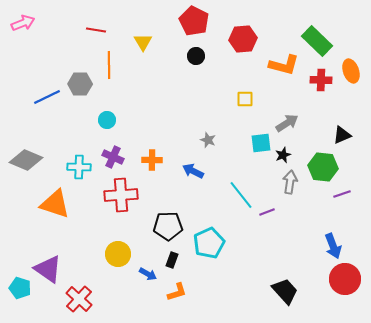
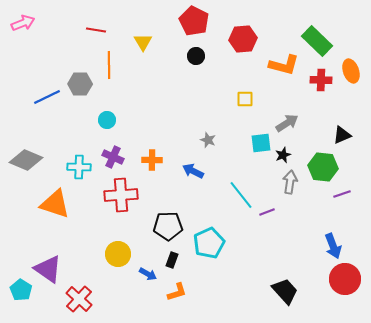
cyan pentagon at (20, 288): moved 1 px right, 2 px down; rotated 15 degrees clockwise
